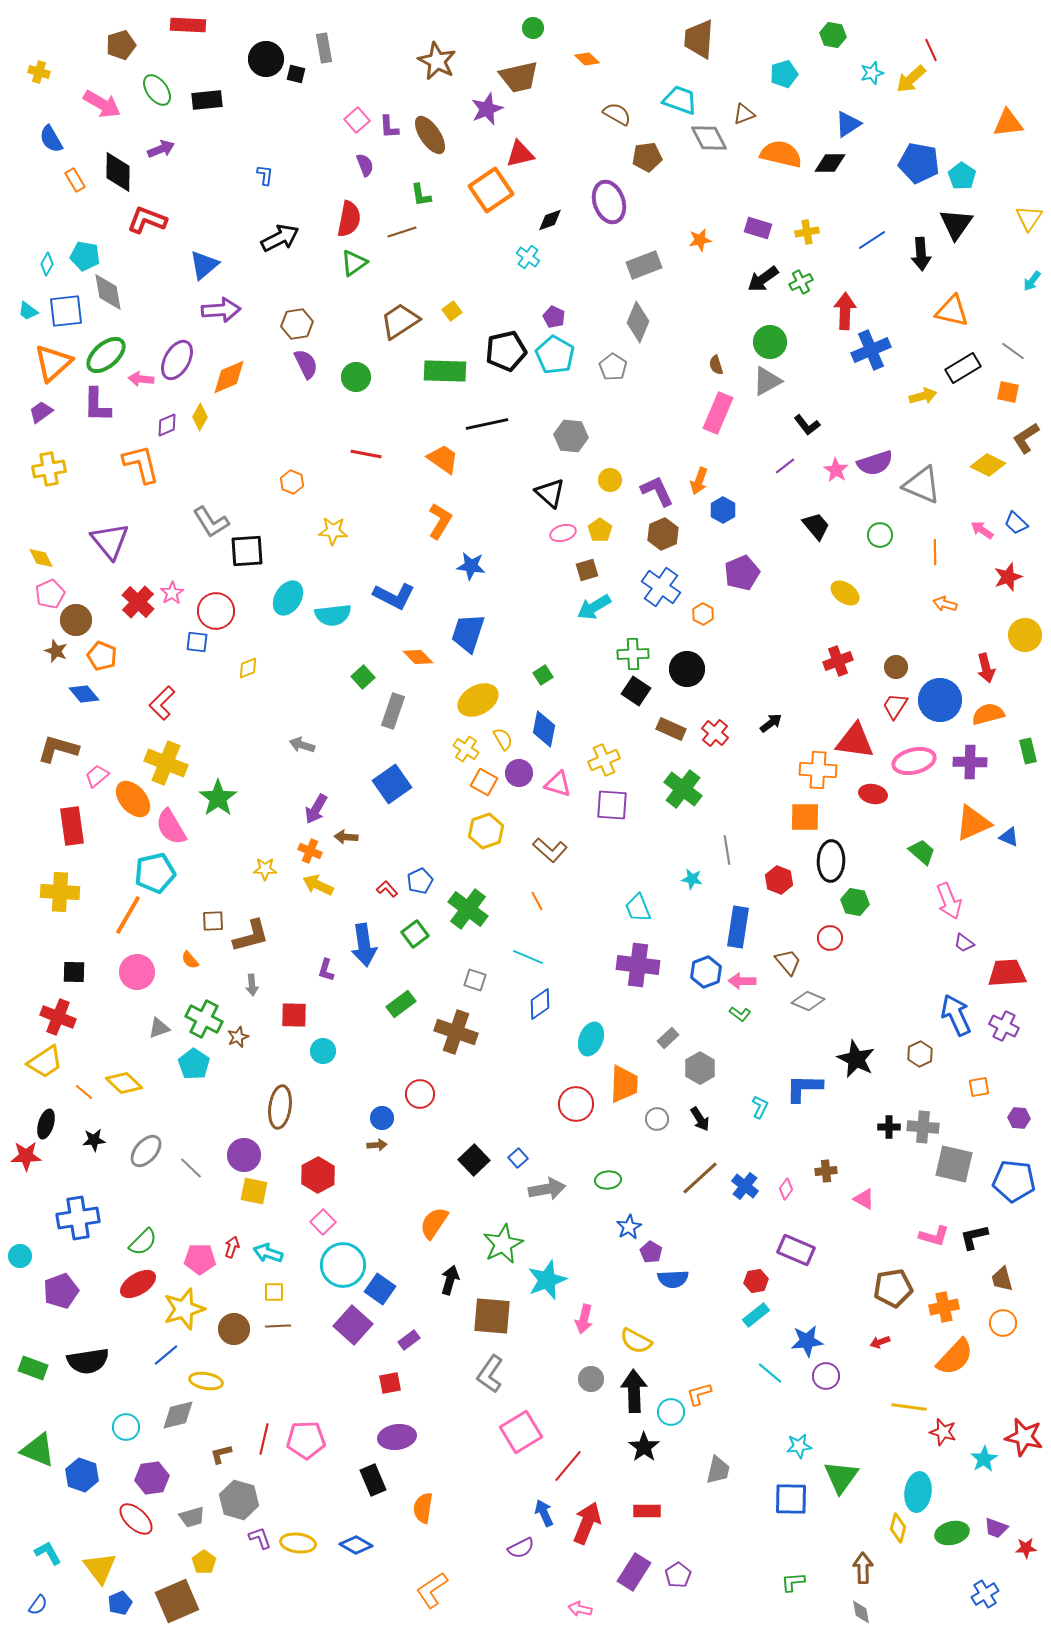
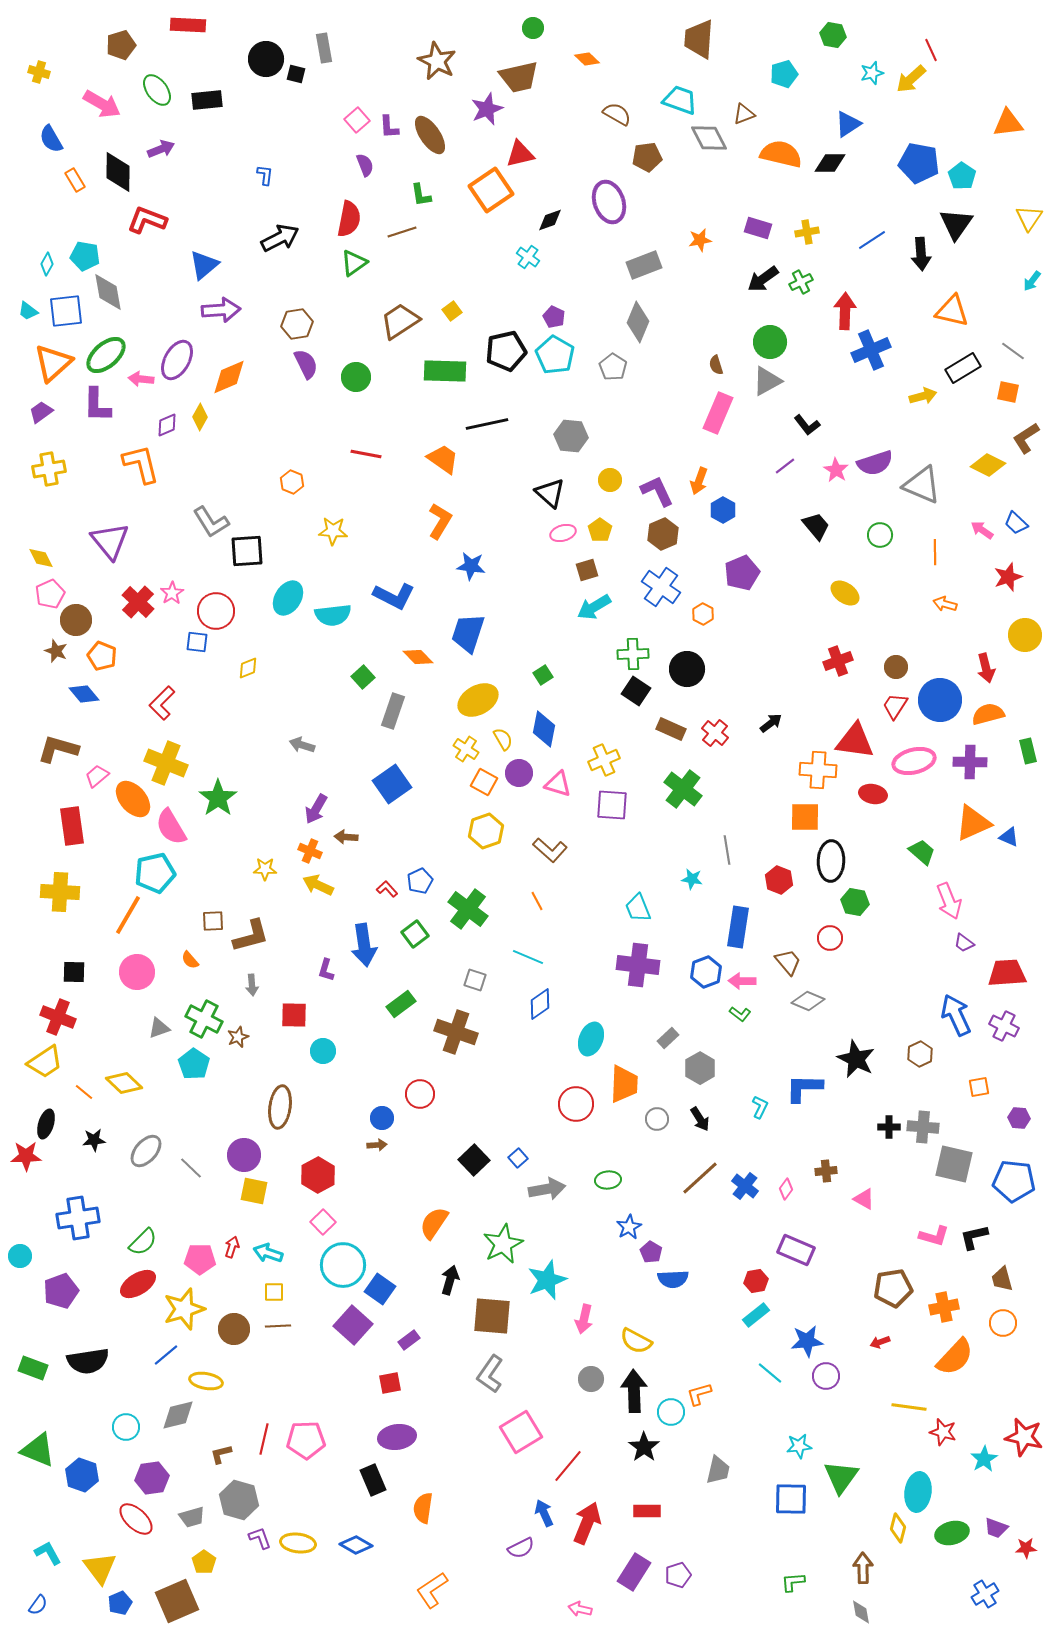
purple pentagon at (678, 1575): rotated 15 degrees clockwise
